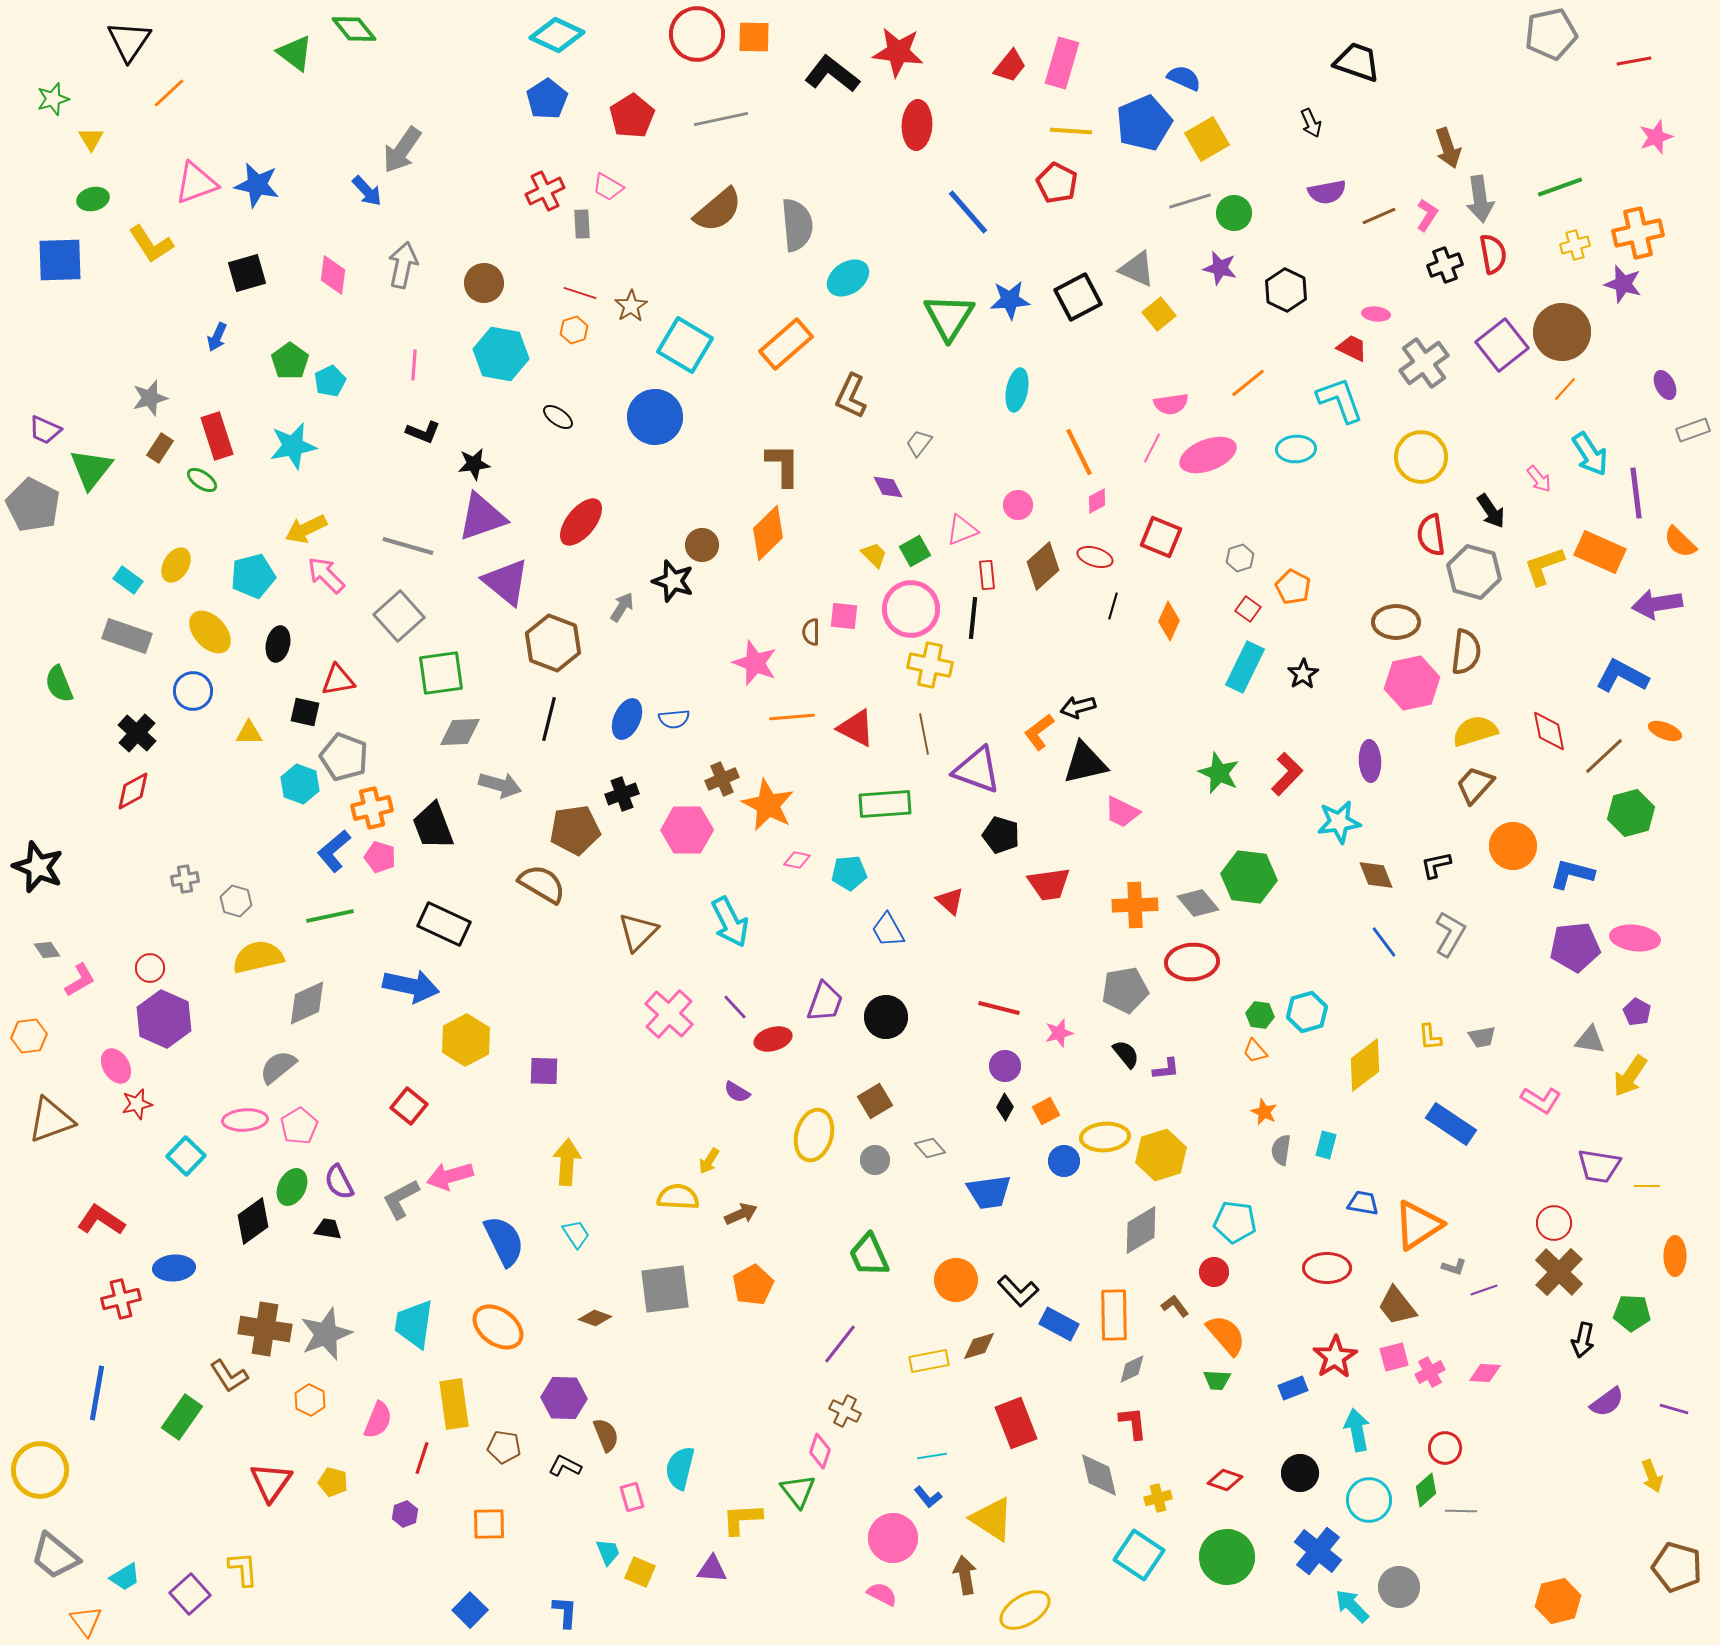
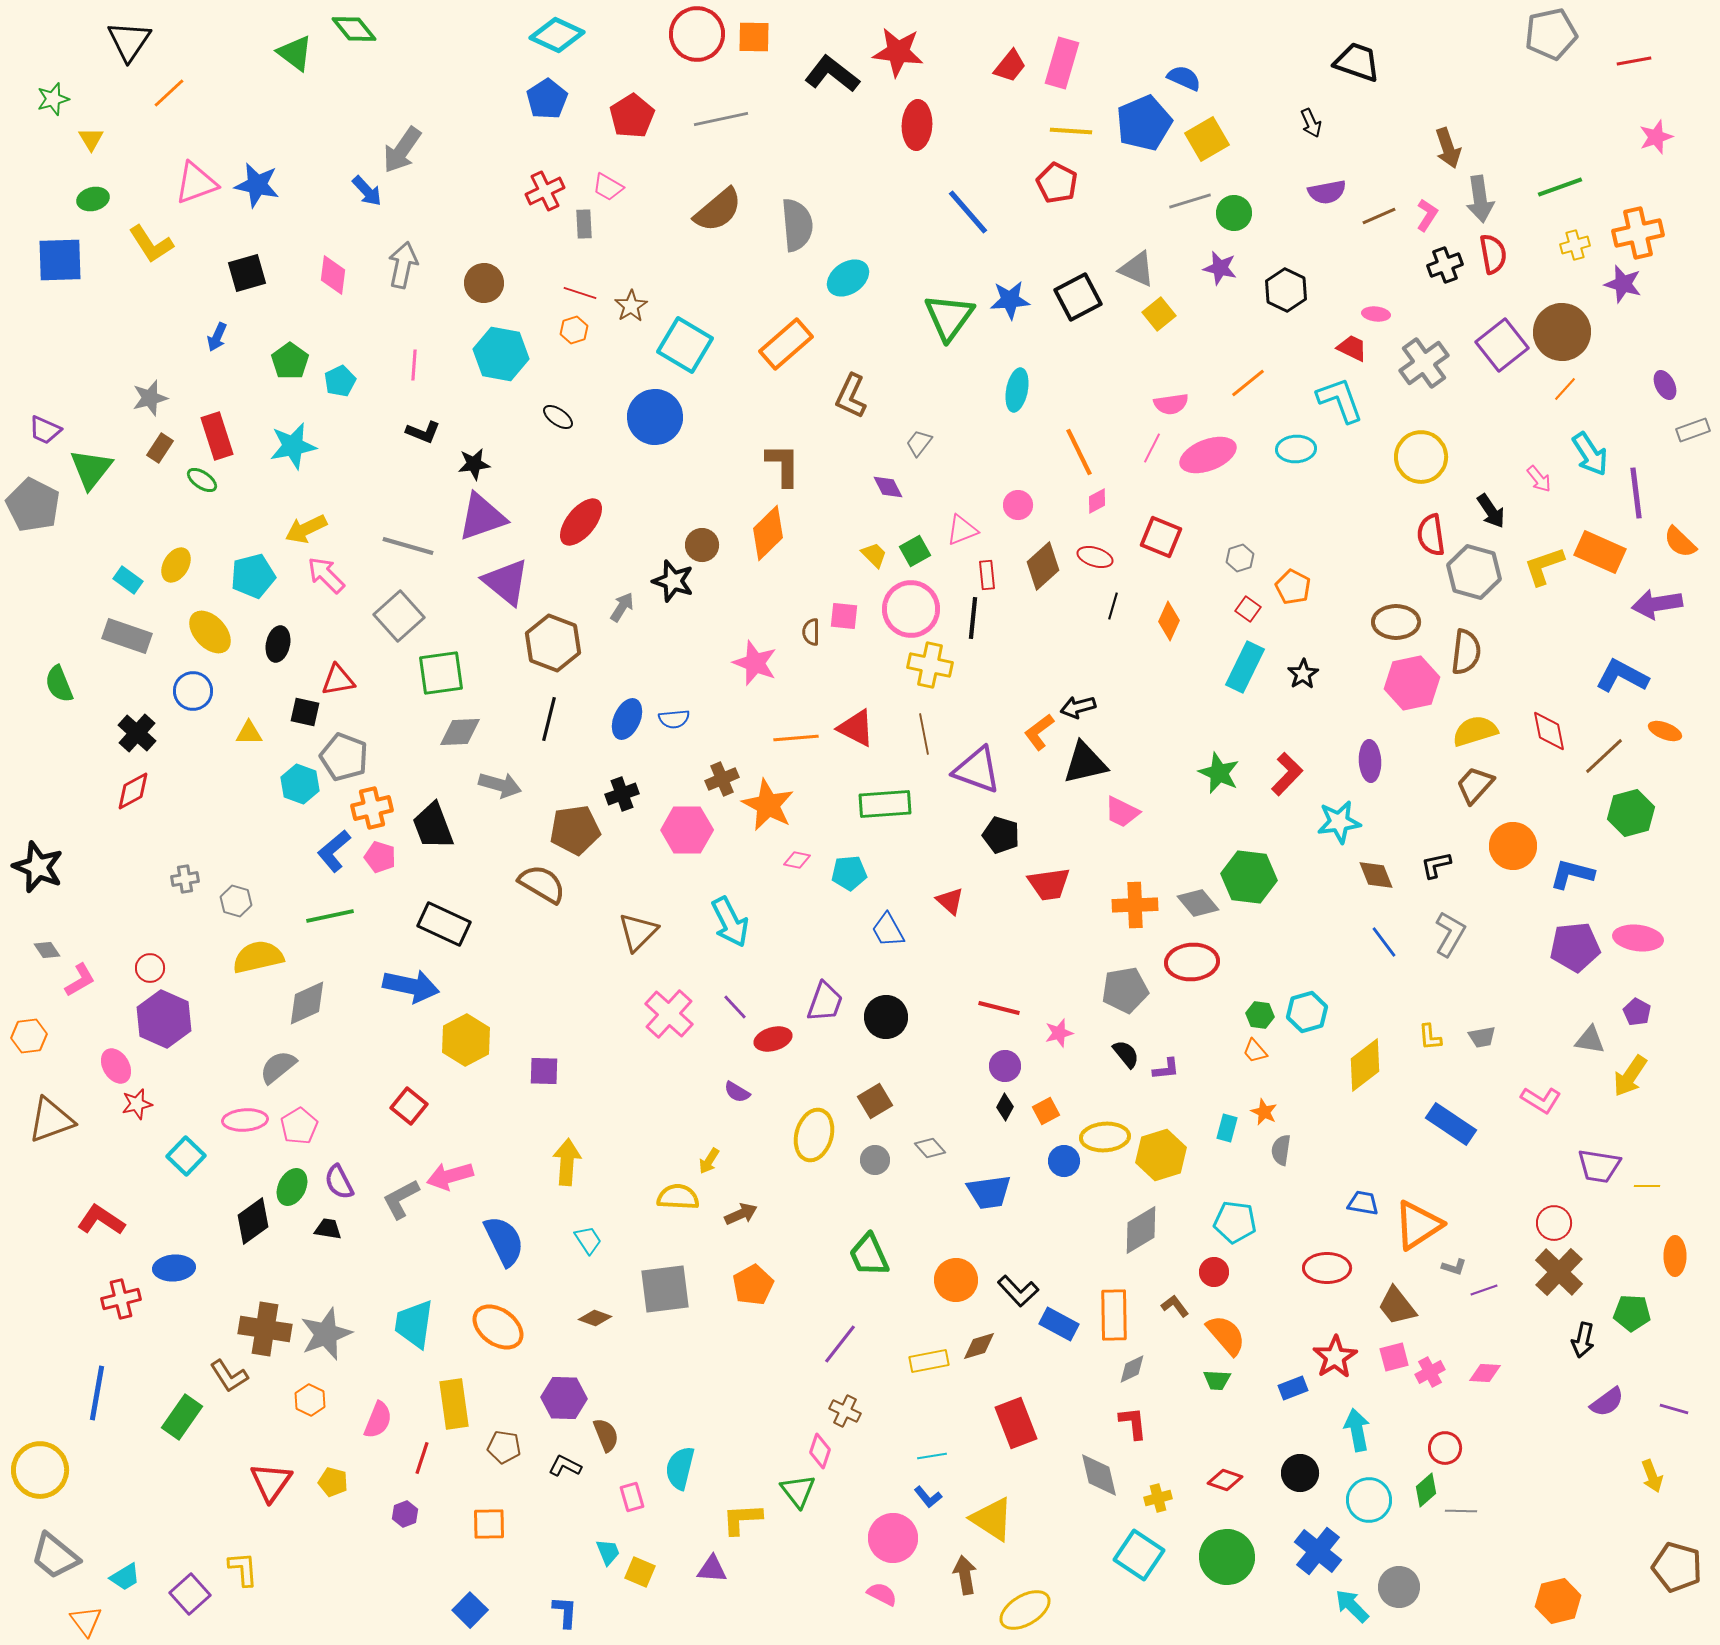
gray rectangle at (582, 224): moved 2 px right
green triangle at (949, 317): rotated 4 degrees clockwise
cyan pentagon at (330, 381): moved 10 px right
orange line at (792, 717): moved 4 px right, 21 px down
pink ellipse at (1635, 938): moved 3 px right
cyan rectangle at (1326, 1145): moved 99 px left, 17 px up
cyan trapezoid at (576, 1234): moved 12 px right, 6 px down
